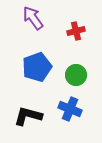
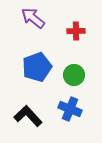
purple arrow: rotated 15 degrees counterclockwise
red cross: rotated 12 degrees clockwise
green circle: moved 2 px left
black L-shape: rotated 32 degrees clockwise
